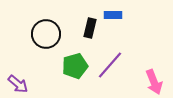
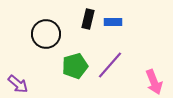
blue rectangle: moved 7 px down
black rectangle: moved 2 px left, 9 px up
